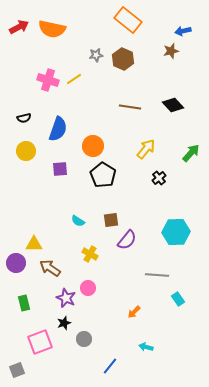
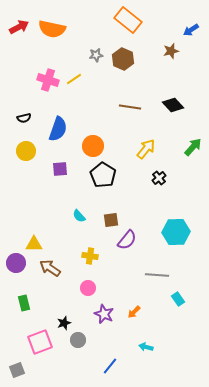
blue arrow: moved 8 px right, 1 px up; rotated 21 degrees counterclockwise
green arrow: moved 2 px right, 6 px up
cyan semicircle: moved 1 px right, 5 px up; rotated 16 degrees clockwise
yellow cross: moved 2 px down; rotated 21 degrees counterclockwise
purple star: moved 38 px right, 16 px down
gray circle: moved 6 px left, 1 px down
